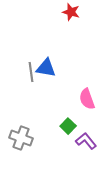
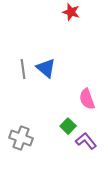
blue triangle: rotated 30 degrees clockwise
gray line: moved 8 px left, 3 px up
